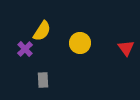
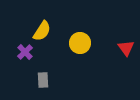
purple cross: moved 3 px down
